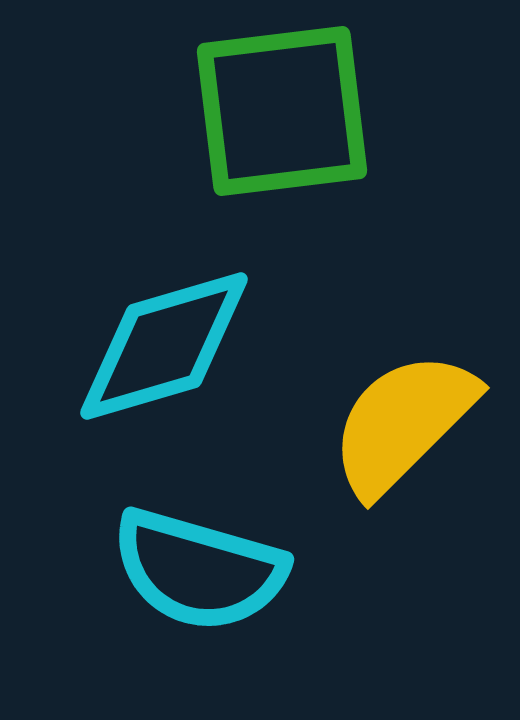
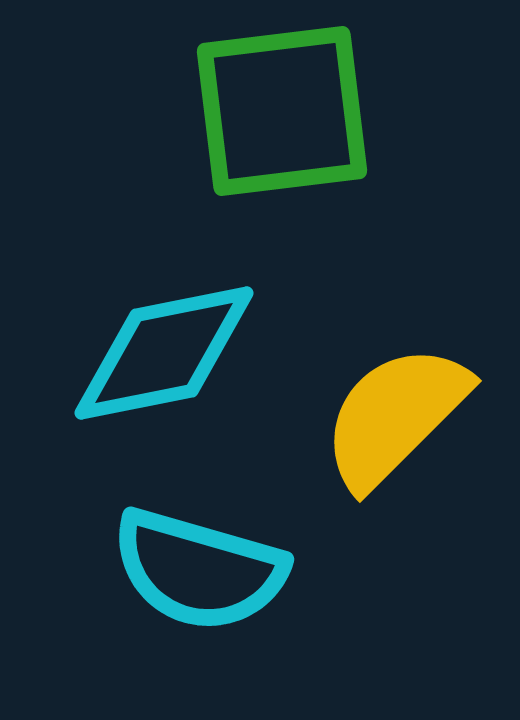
cyan diamond: moved 7 px down; rotated 5 degrees clockwise
yellow semicircle: moved 8 px left, 7 px up
